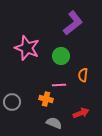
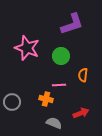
purple L-shape: moved 1 px left, 1 px down; rotated 20 degrees clockwise
